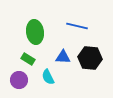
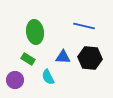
blue line: moved 7 px right
purple circle: moved 4 px left
